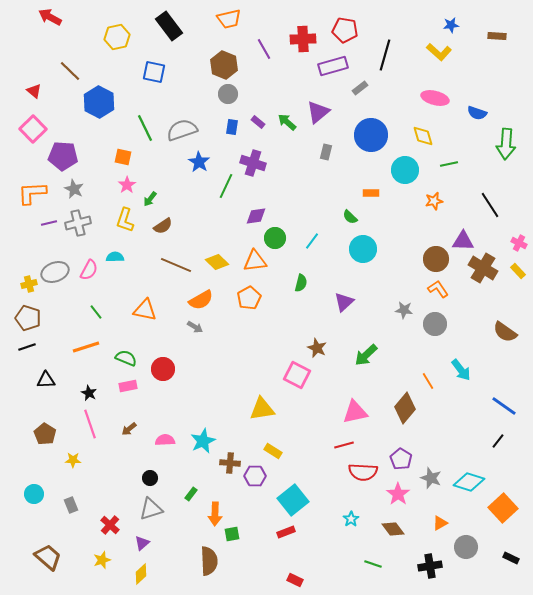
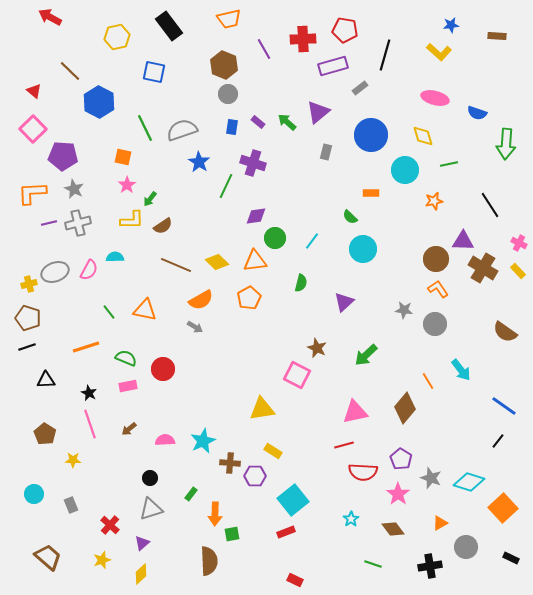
yellow L-shape at (125, 220): moved 7 px right; rotated 110 degrees counterclockwise
green line at (96, 312): moved 13 px right
